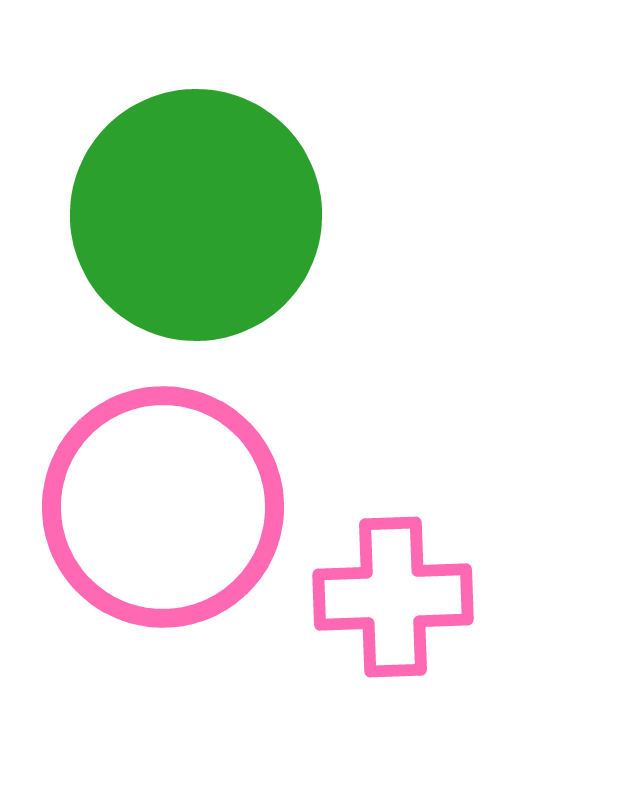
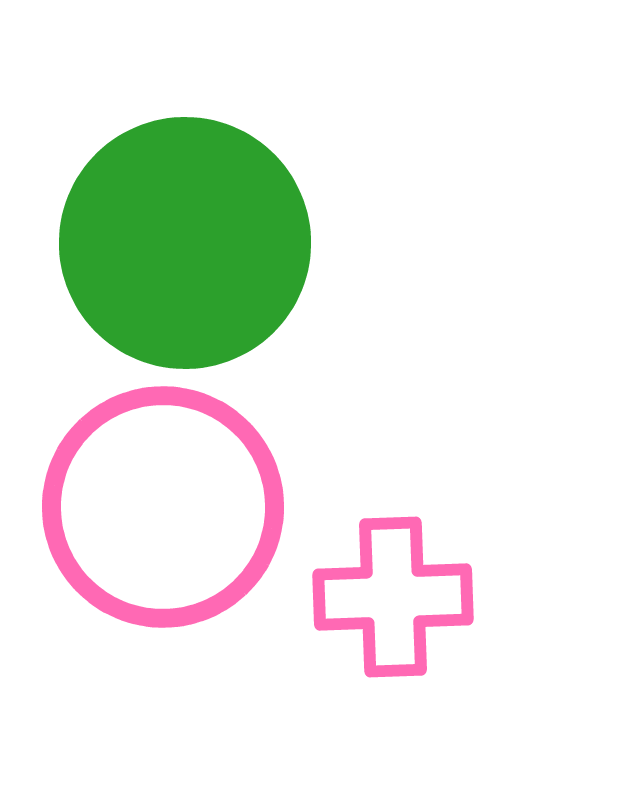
green circle: moved 11 px left, 28 px down
